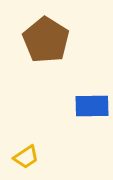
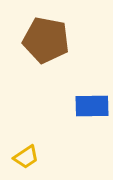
brown pentagon: rotated 21 degrees counterclockwise
